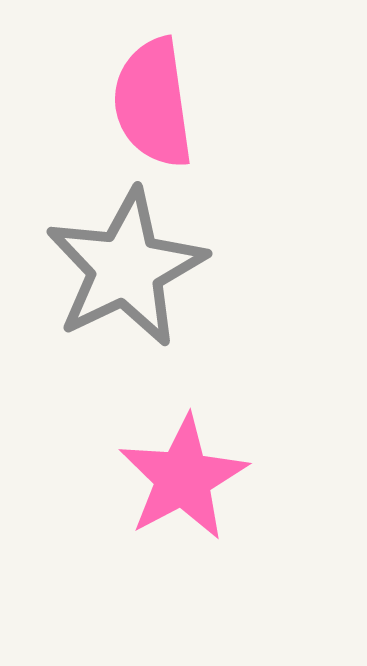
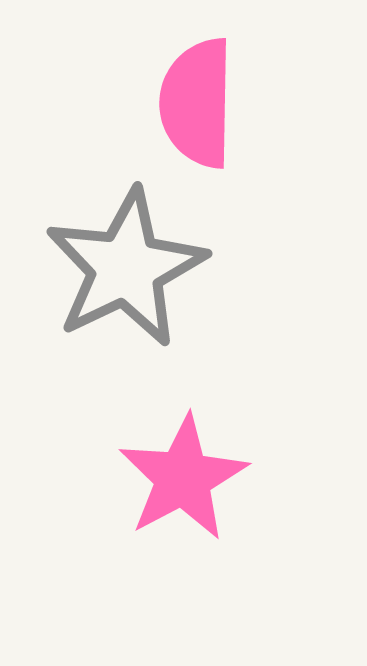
pink semicircle: moved 44 px right; rotated 9 degrees clockwise
